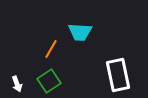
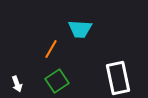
cyan trapezoid: moved 3 px up
white rectangle: moved 3 px down
green square: moved 8 px right
